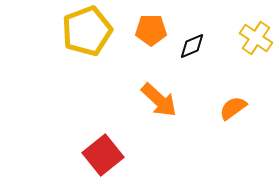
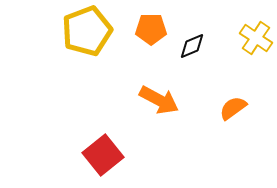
orange pentagon: moved 1 px up
orange arrow: rotated 15 degrees counterclockwise
